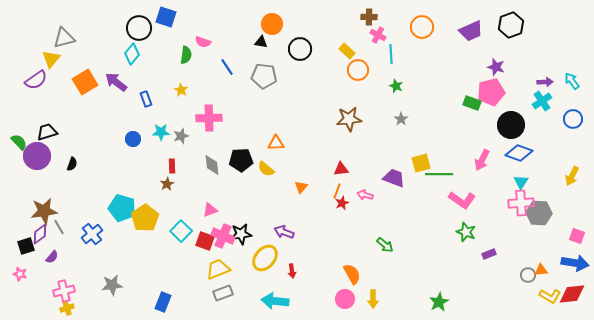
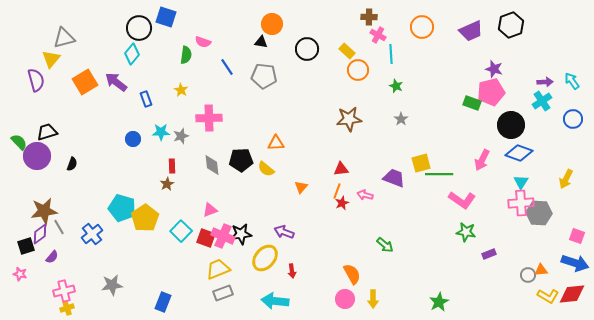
black circle at (300, 49): moved 7 px right
purple star at (496, 67): moved 2 px left, 2 px down
purple semicircle at (36, 80): rotated 70 degrees counterclockwise
yellow arrow at (572, 176): moved 6 px left, 3 px down
green star at (466, 232): rotated 12 degrees counterclockwise
red square at (205, 241): moved 1 px right, 3 px up
blue arrow at (575, 263): rotated 8 degrees clockwise
yellow L-shape at (550, 296): moved 2 px left
